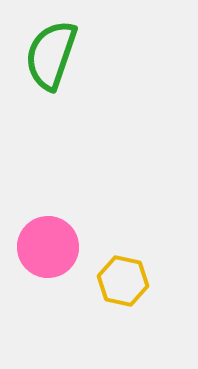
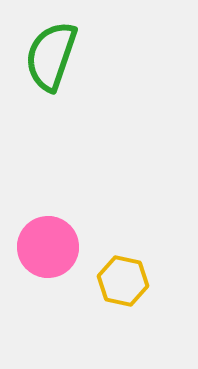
green semicircle: moved 1 px down
